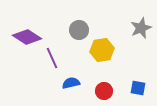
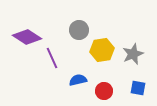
gray star: moved 8 px left, 26 px down
blue semicircle: moved 7 px right, 3 px up
